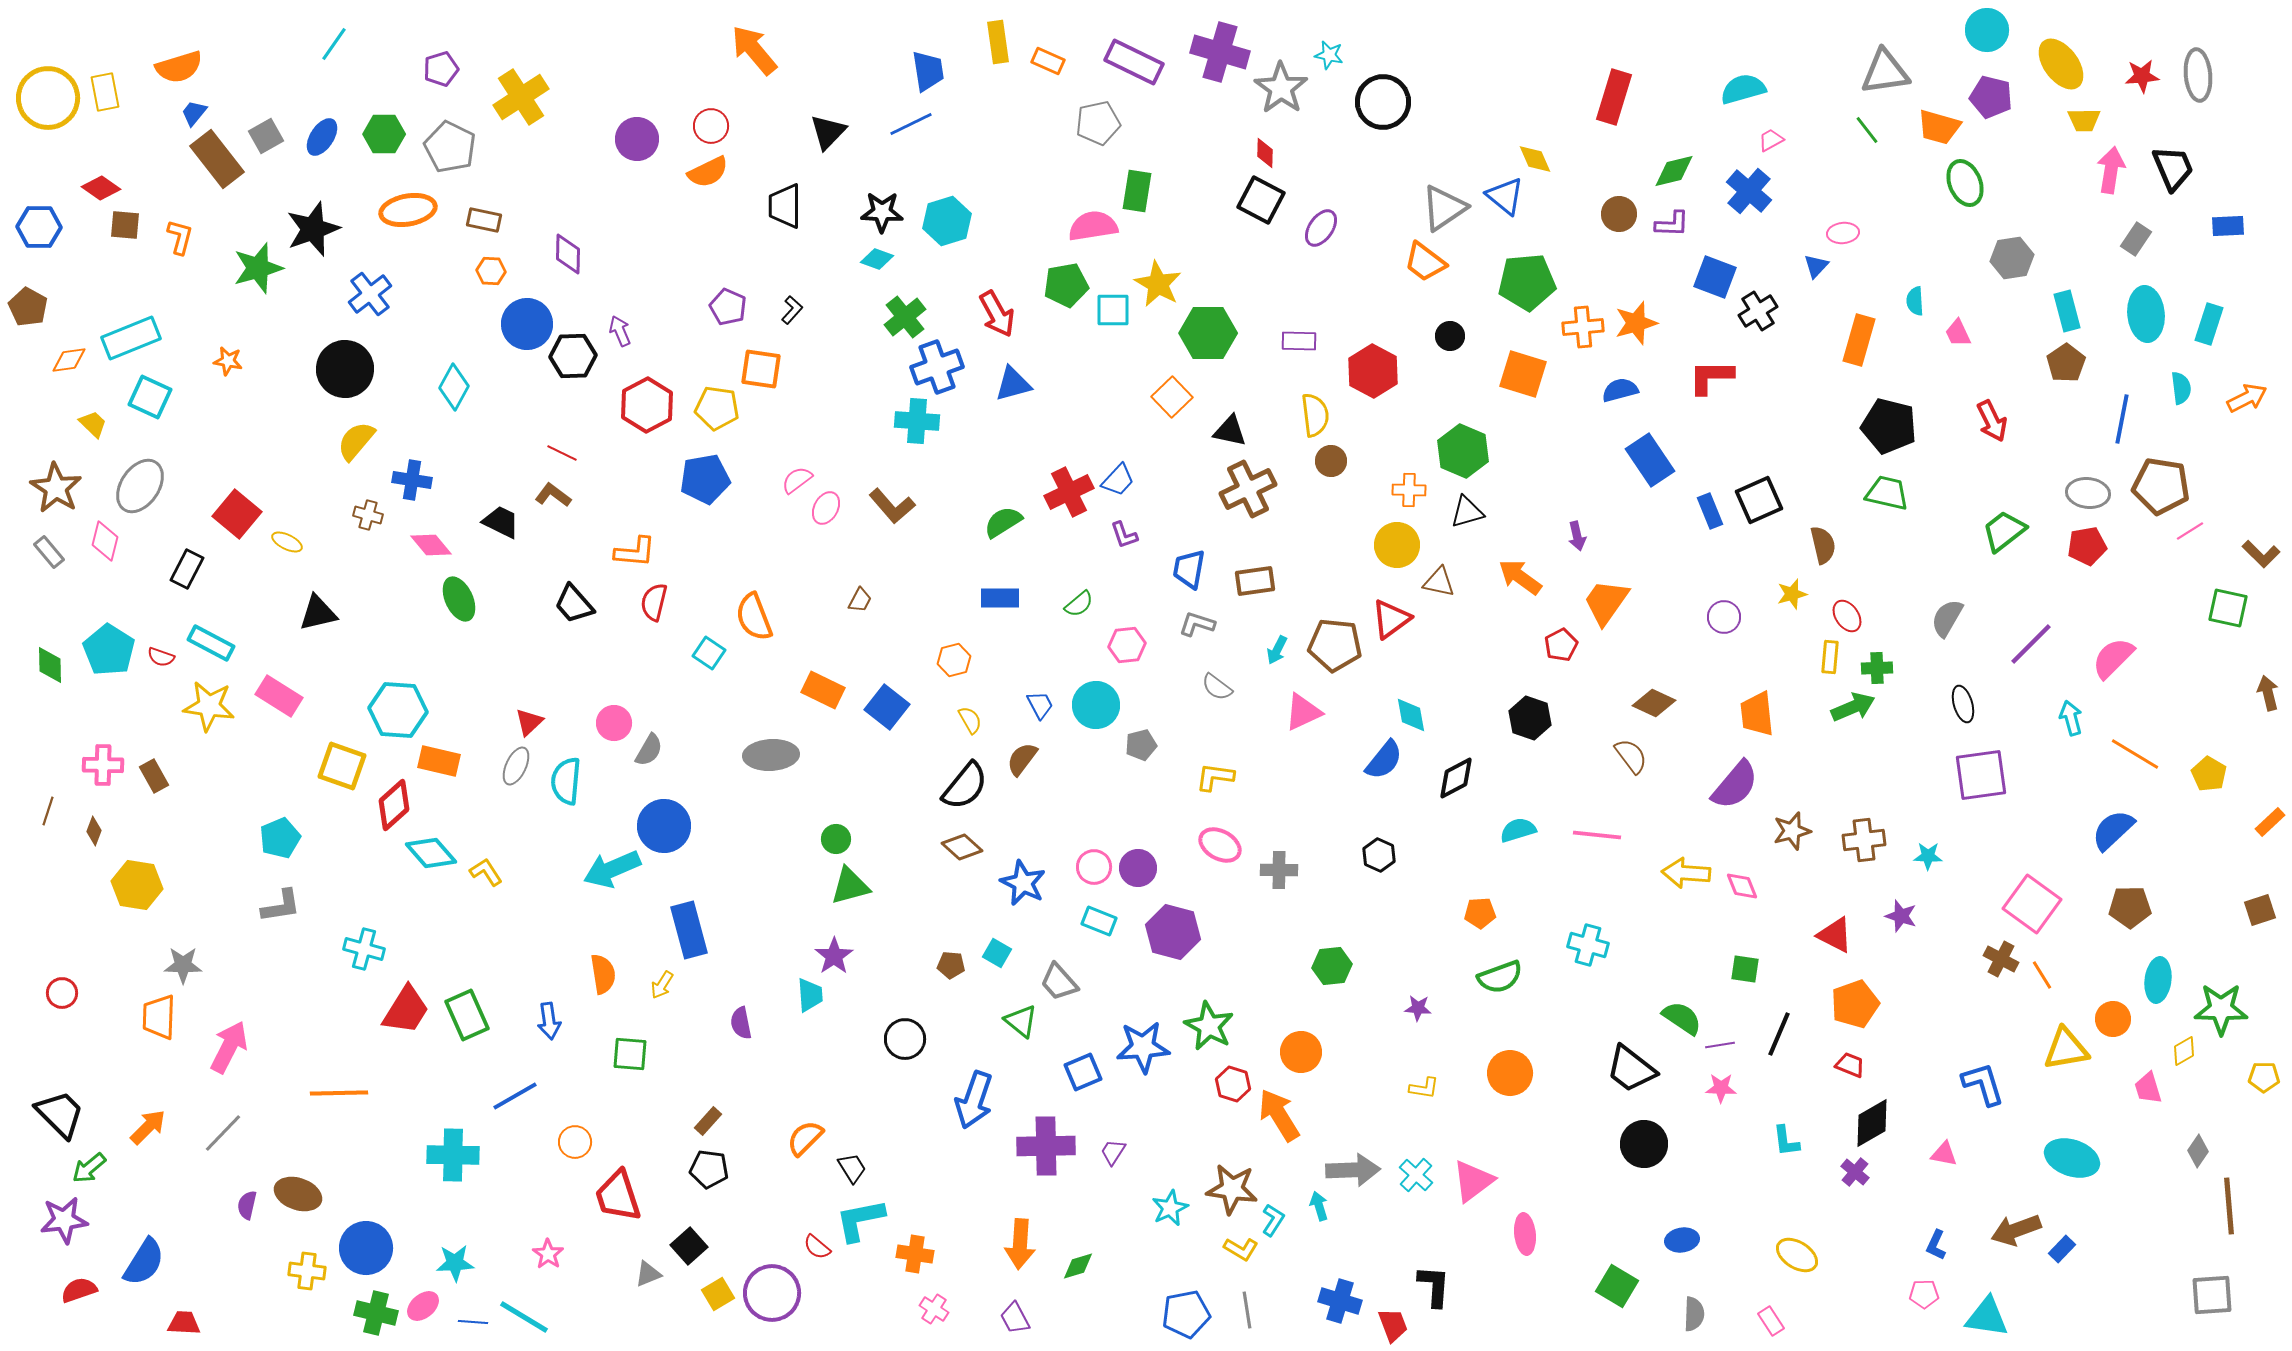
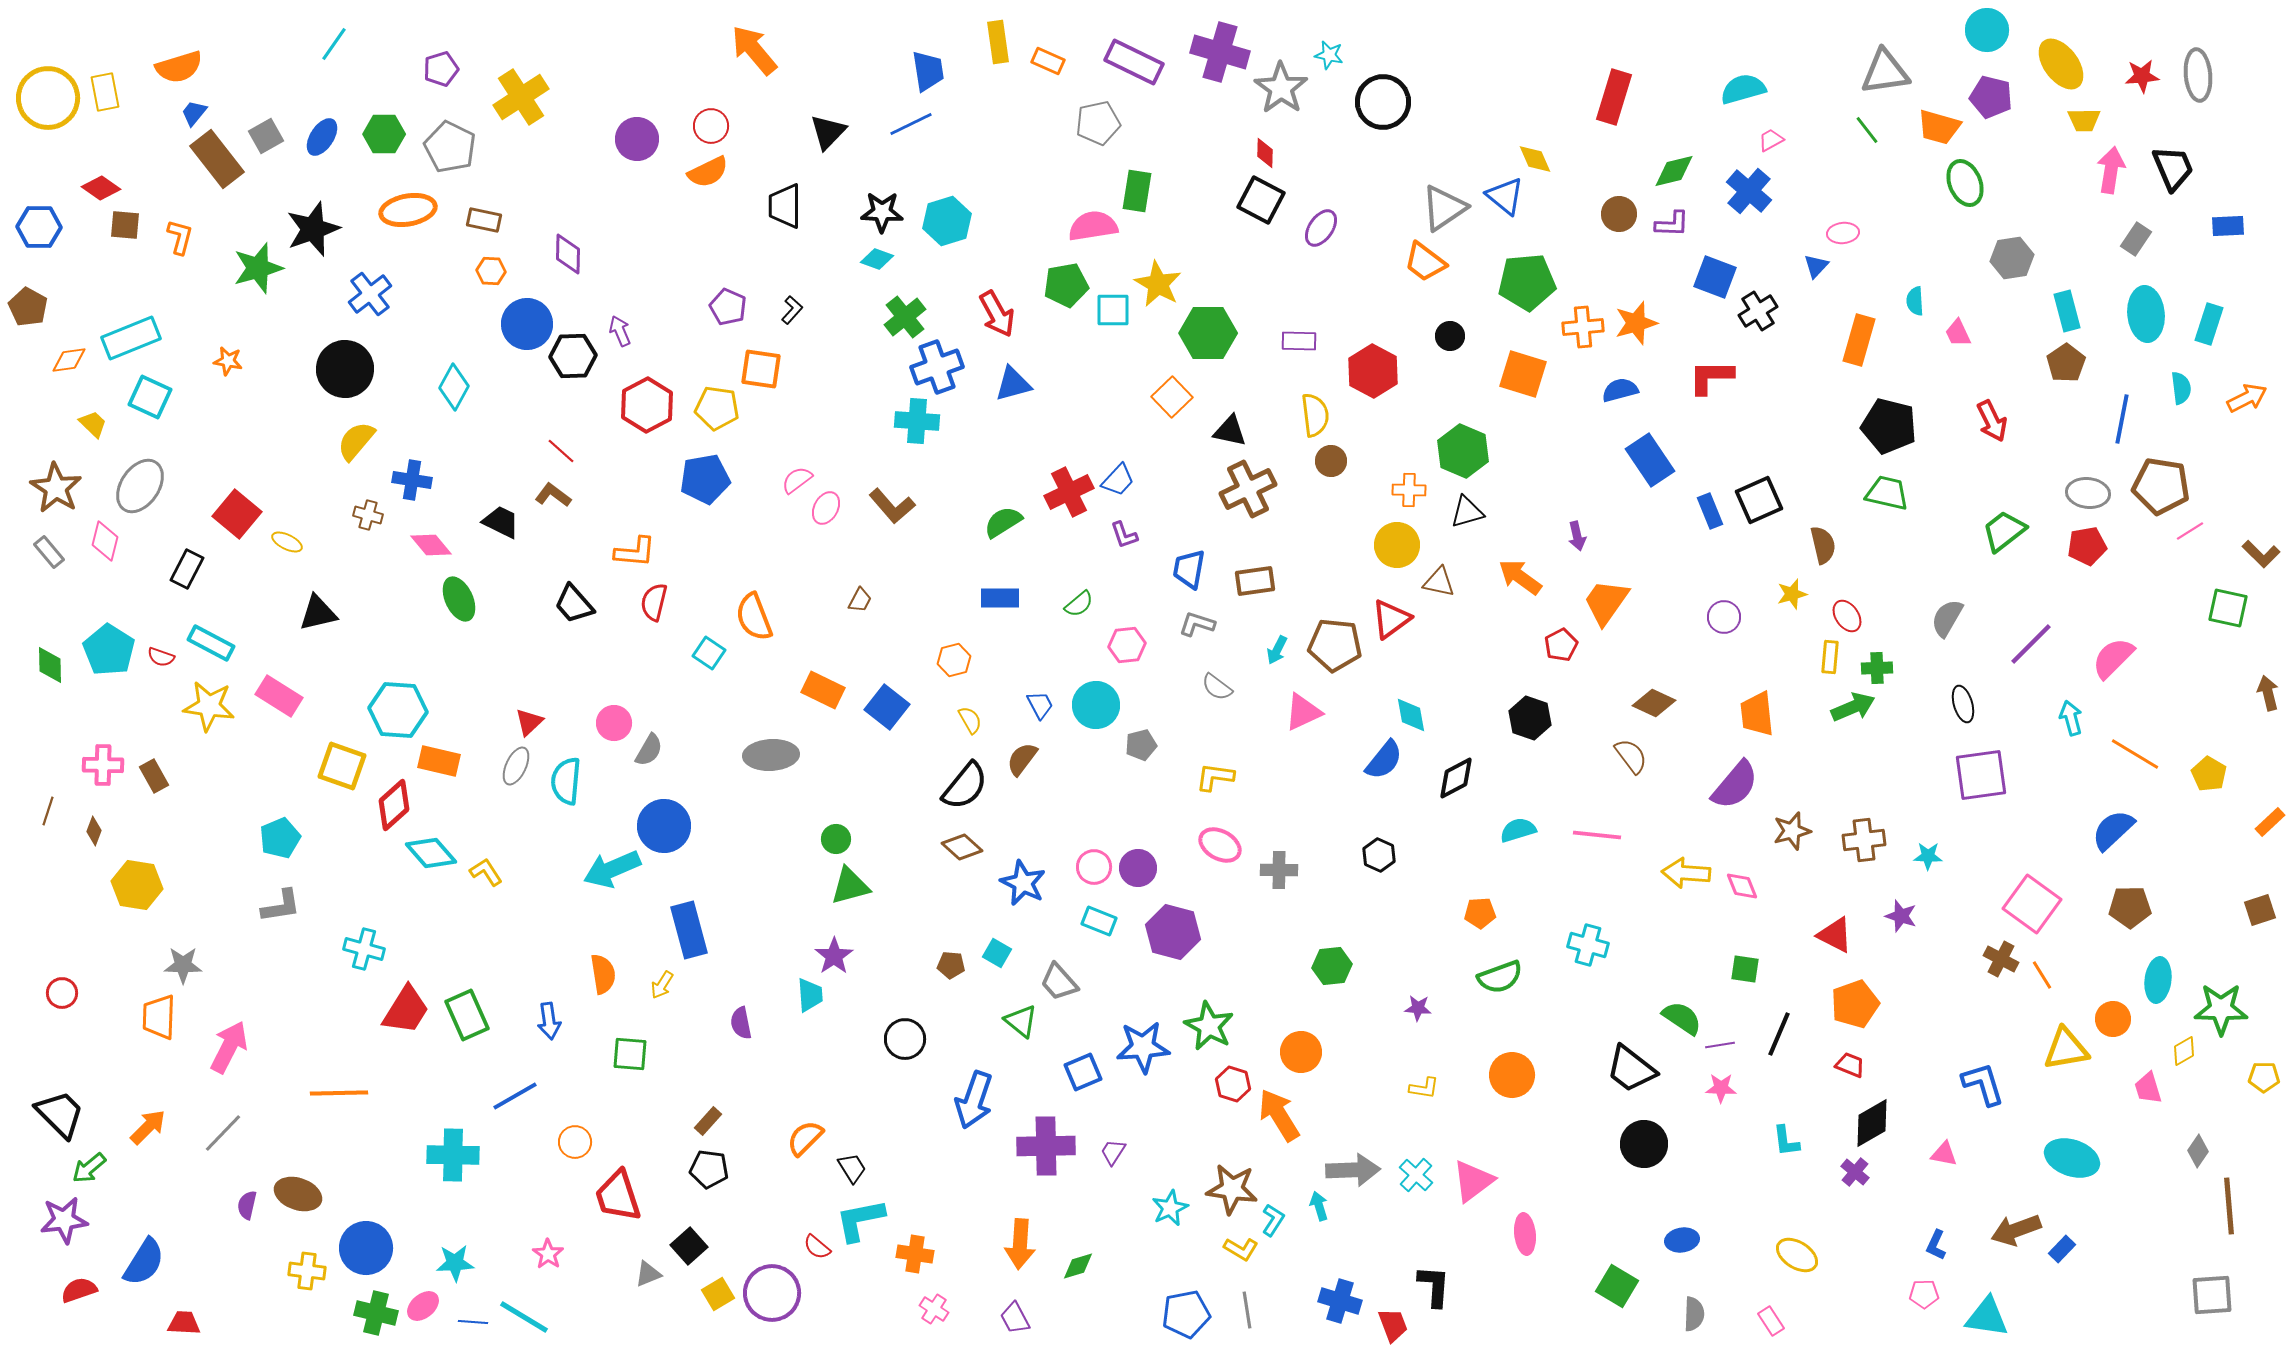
red line at (562, 453): moved 1 px left, 2 px up; rotated 16 degrees clockwise
orange circle at (1510, 1073): moved 2 px right, 2 px down
